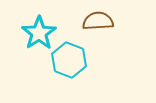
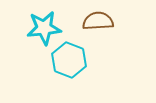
cyan star: moved 5 px right, 5 px up; rotated 28 degrees clockwise
